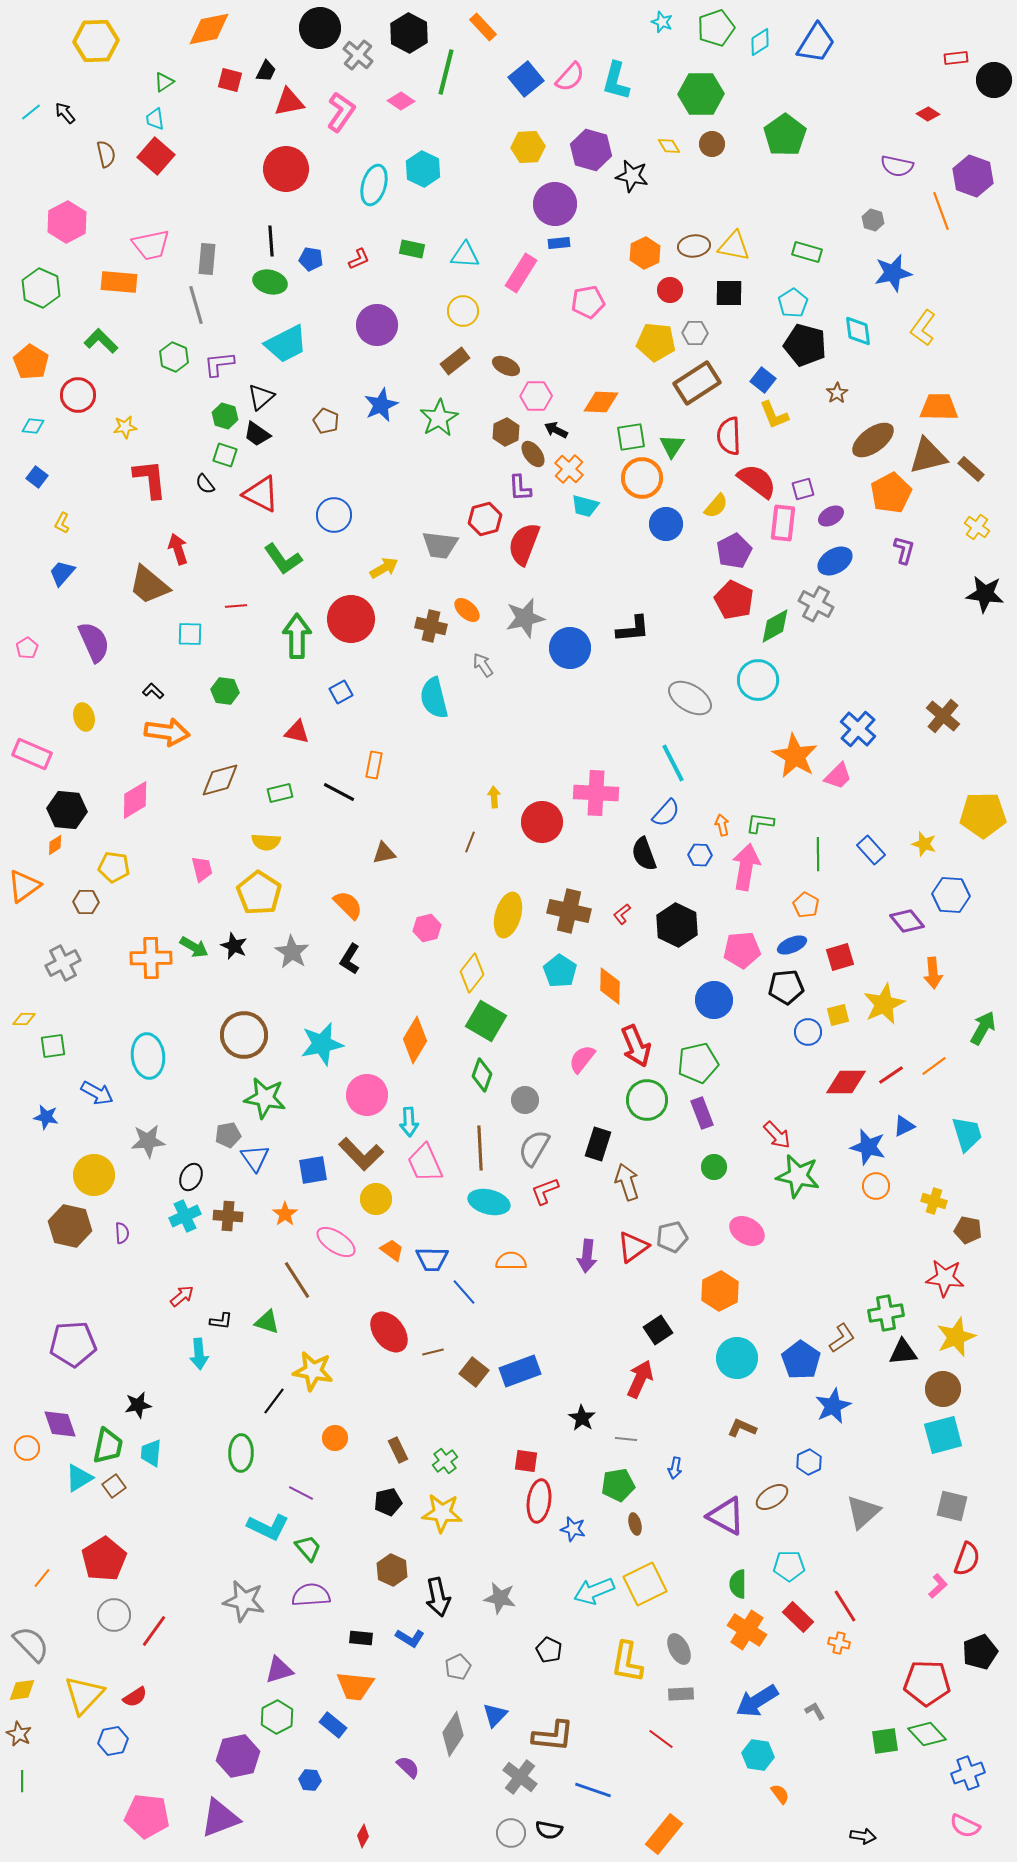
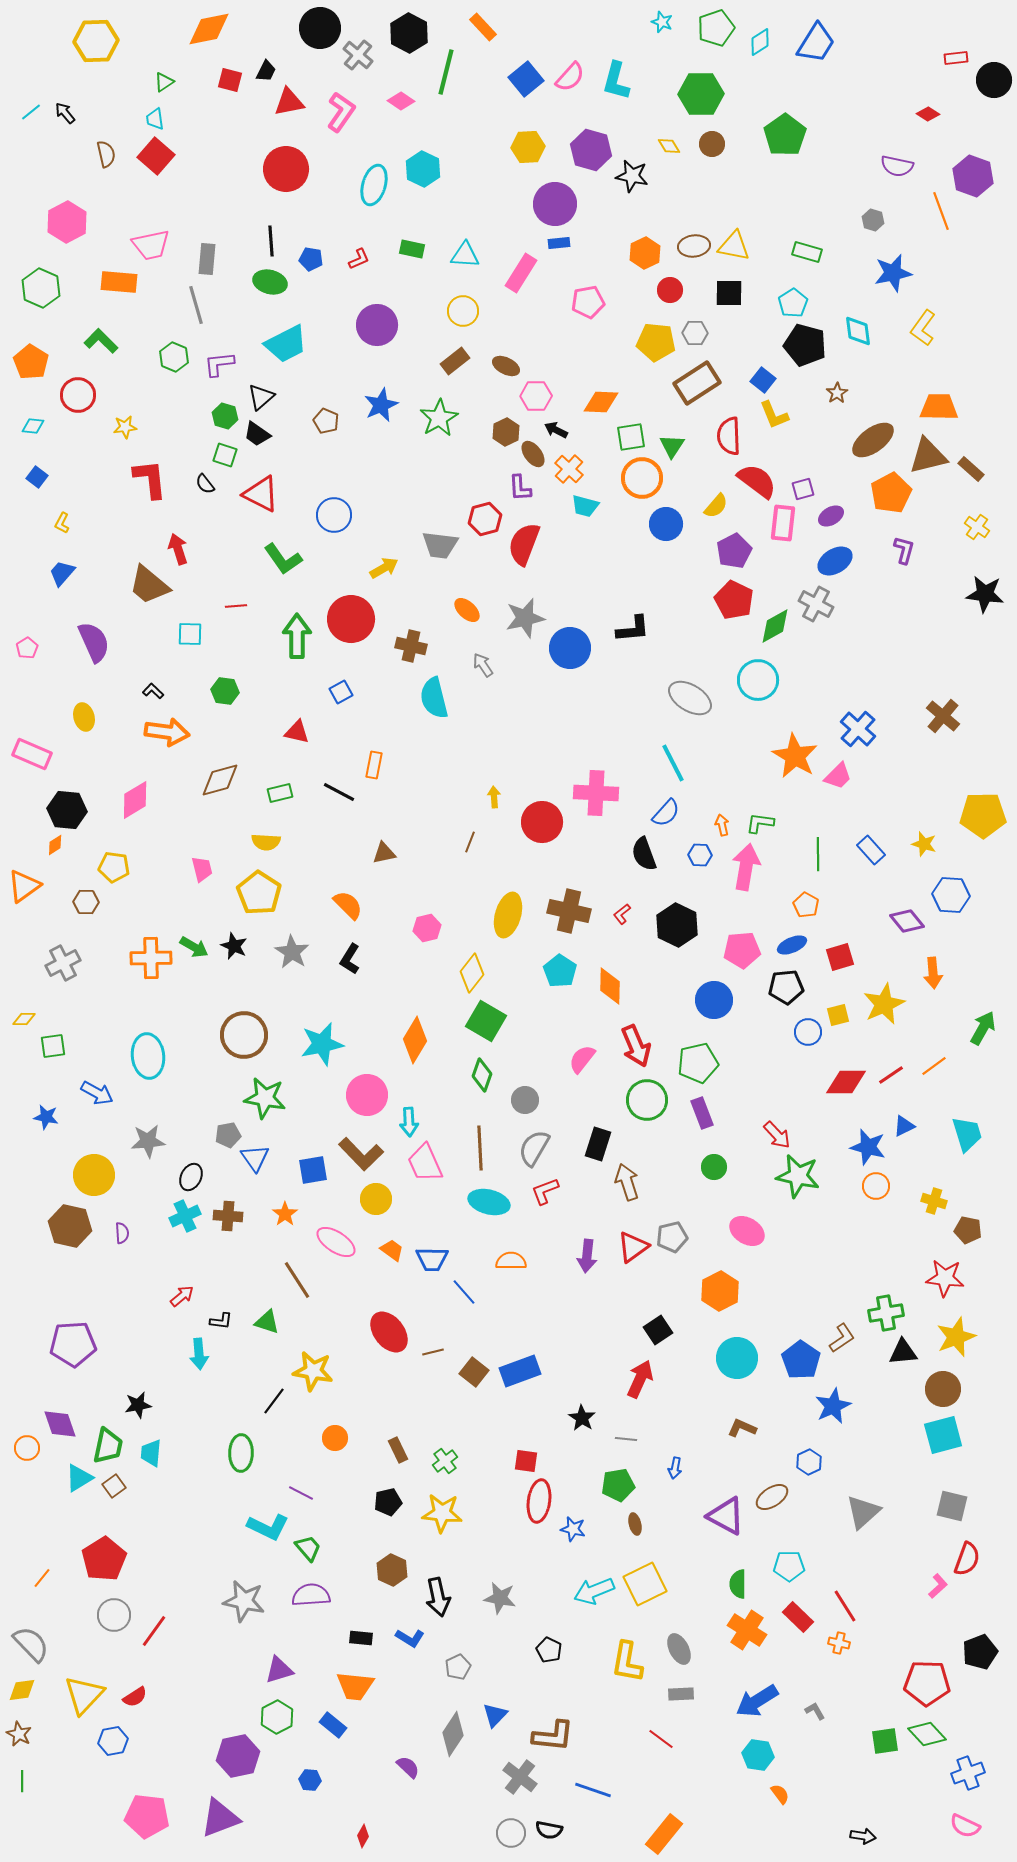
brown cross at (431, 626): moved 20 px left, 20 px down
